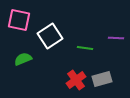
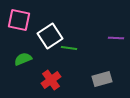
green line: moved 16 px left
red cross: moved 25 px left
